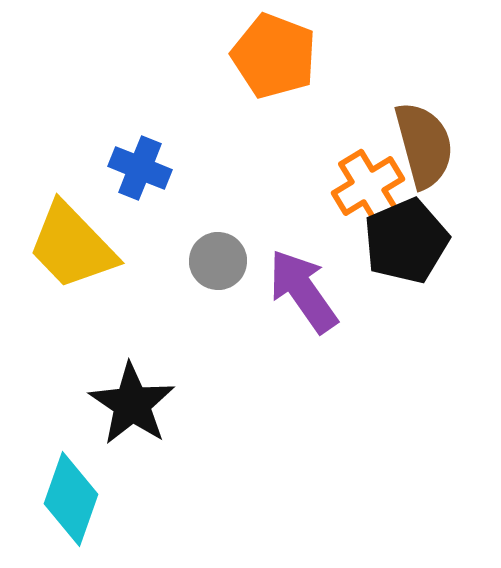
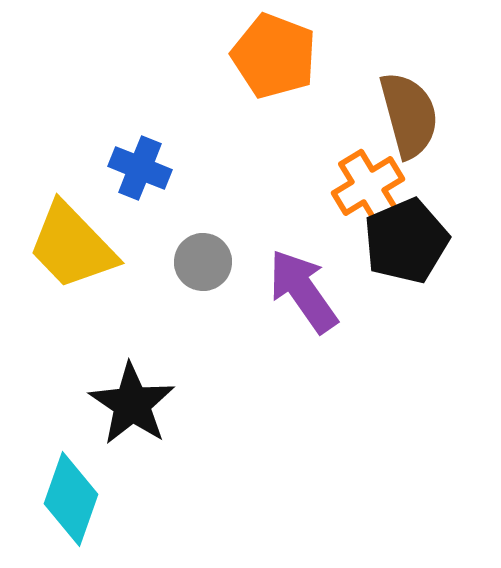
brown semicircle: moved 15 px left, 30 px up
gray circle: moved 15 px left, 1 px down
